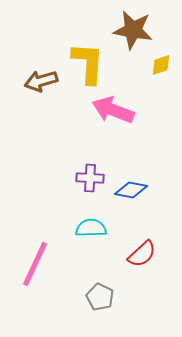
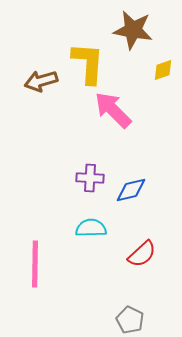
yellow diamond: moved 2 px right, 5 px down
pink arrow: rotated 24 degrees clockwise
blue diamond: rotated 24 degrees counterclockwise
pink line: rotated 24 degrees counterclockwise
gray pentagon: moved 30 px right, 23 px down
